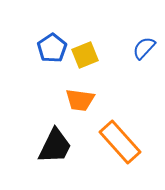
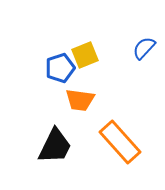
blue pentagon: moved 8 px right, 20 px down; rotated 16 degrees clockwise
